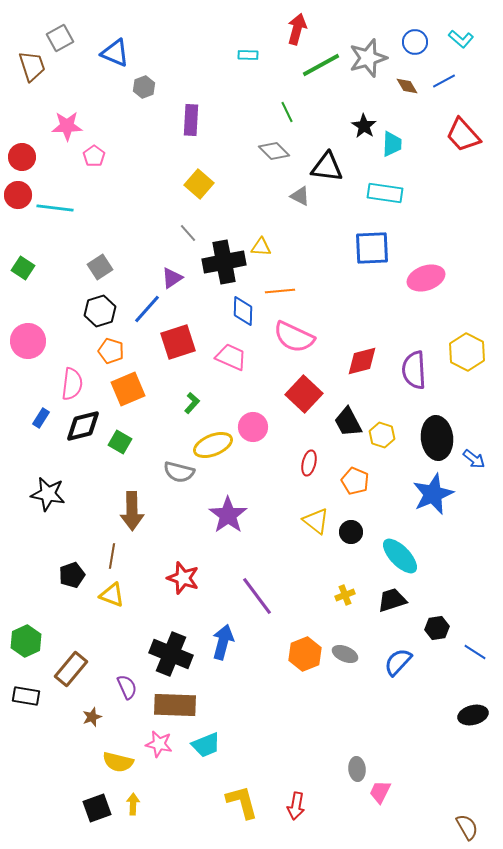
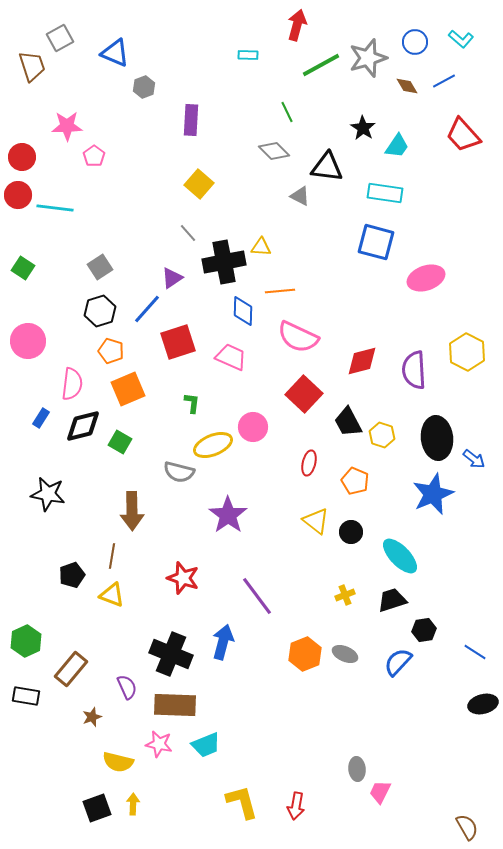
red arrow at (297, 29): moved 4 px up
black star at (364, 126): moved 1 px left, 2 px down
cyan trapezoid at (392, 144): moved 5 px right, 2 px down; rotated 32 degrees clockwise
blue square at (372, 248): moved 4 px right, 6 px up; rotated 18 degrees clockwise
pink semicircle at (294, 337): moved 4 px right
green L-shape at (192, 403): rotated 35 degrees counterclockwise
black hexagon at (437, 628): moved 13 px left, 2 px down
black ellipse at (473, 715): moved 10 px right, 11 px up
